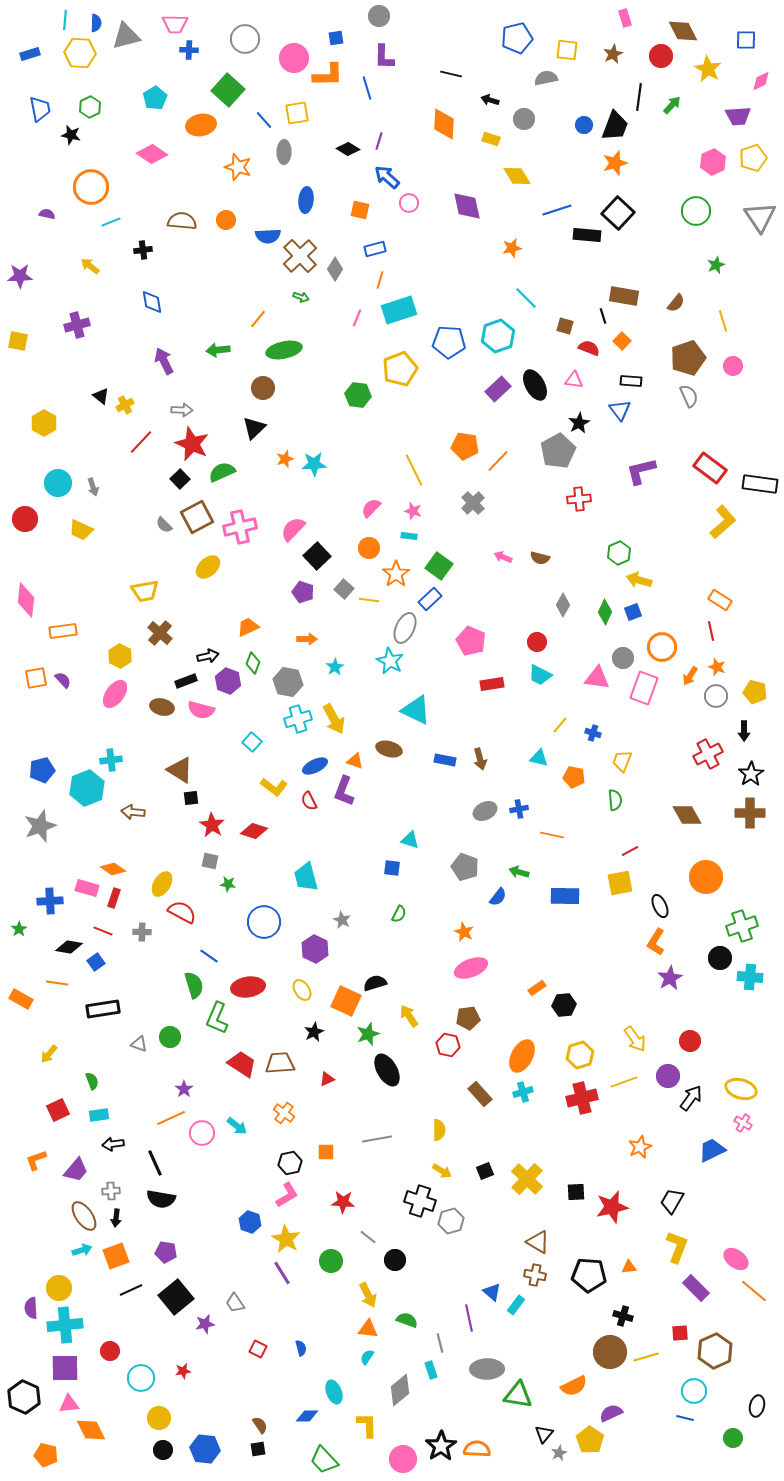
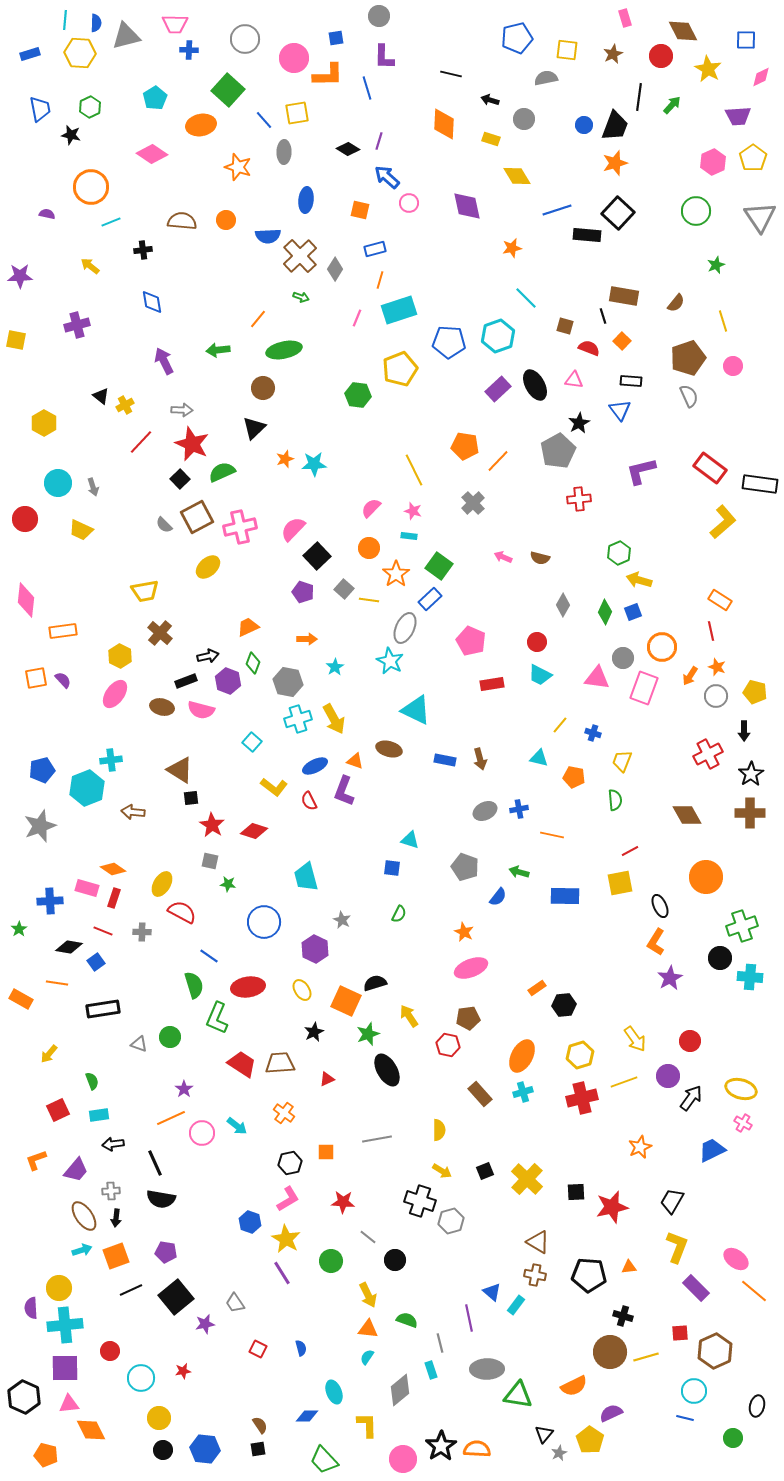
pink diamond at (761, 81): moved 4 px up
yellow pentagon at (753, 158): rotated 16 degrees counterclockwise
yellow square at (18, 341): moved 2 px left, 1 px up
pink L-shape at (287, 1195): moved 1 px right, 4 px down
